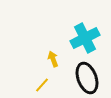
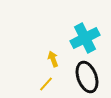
black ellipse: moved 1 px up
yellow line: moved 4 px right, 1 px up
